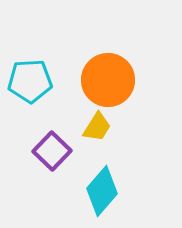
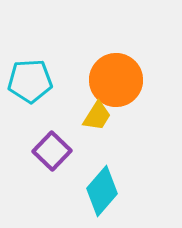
orange circle: moved 8 px right
yellow trapezoid: moved 11 px up
